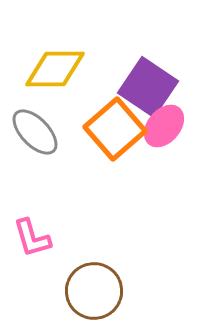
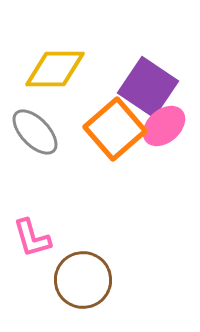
pink ellipse: rotated 9 degrees clockwise
brown circle: moved 11 px left, 11 px up
